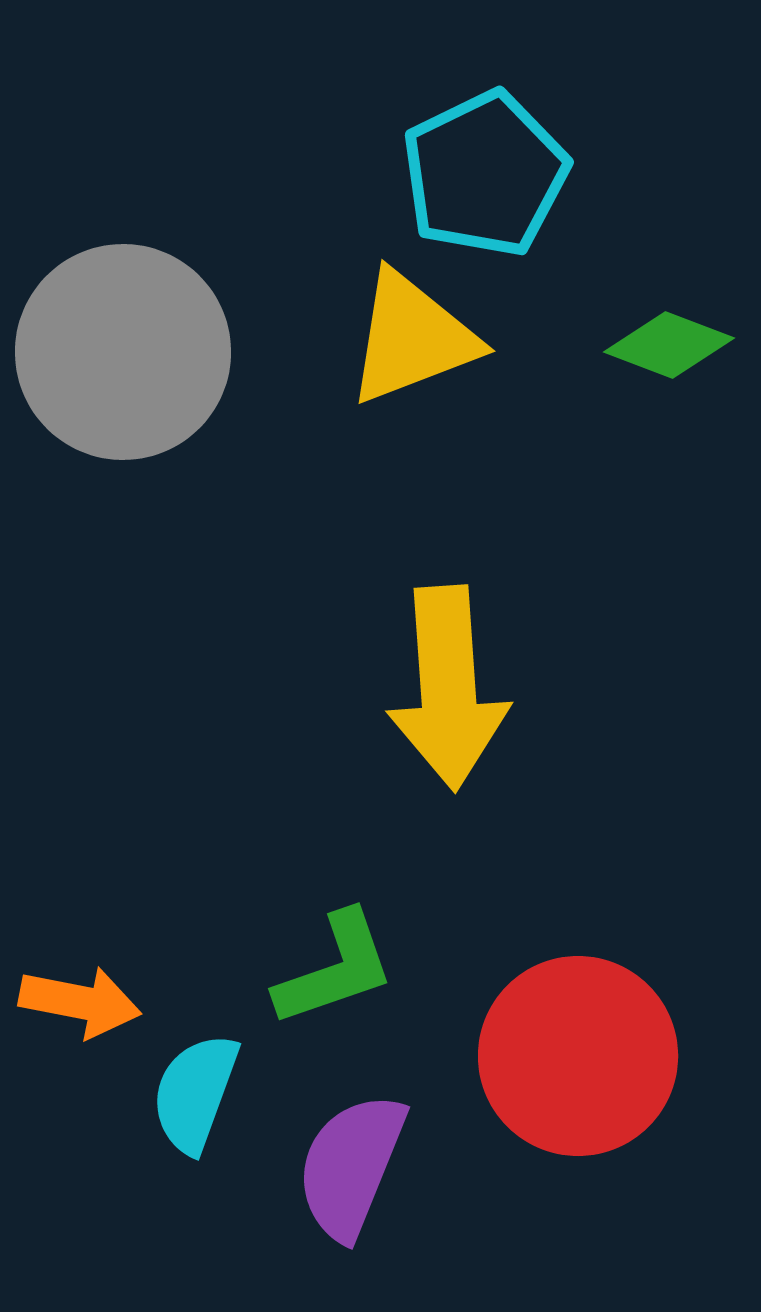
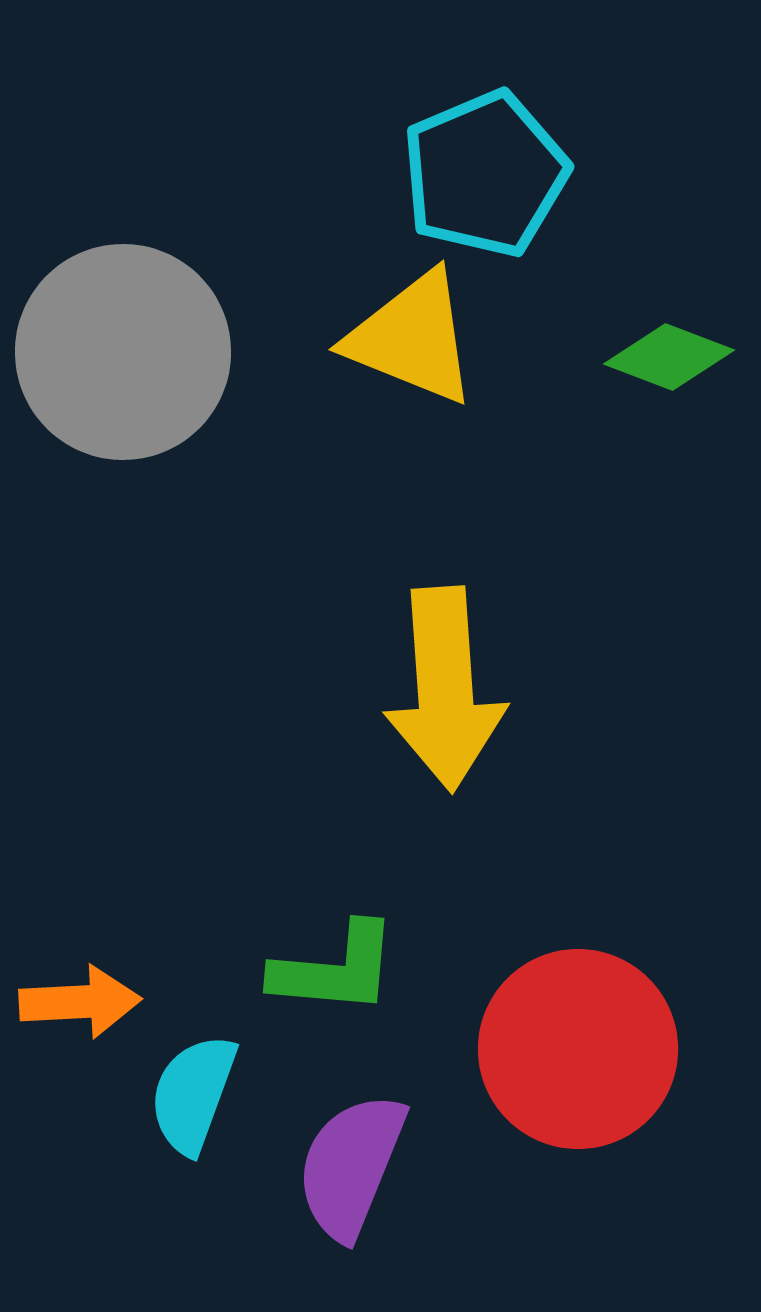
cyan pentagon: rotated 3 degrees clockwise
yellow triangle: rotated 43 degrees clockwise
green diamond: moved 12 px down
yellow arrow: moved 3 px left, 1 px down
green L-shape: rotated 24 degrees clockwise
orange arrow: rotated 14 degrees counterclockwise
red circle: moved 7 px up
cyan semicircle: moved 2 px left, 1 px down
